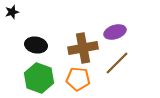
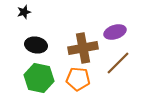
black star: moved 12 px right
brown line: moved 1 px right
green hexagon: rotated 8 degrees counterclockwise
